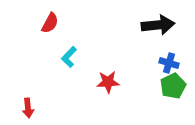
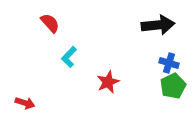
red semicircle: rotated 70 degrees counterclockwise
red star: rotated 20 degrees counterclockwise
red arrow: moved 3 px left, 5 px up; rotated 66 degrees counterclockwise
